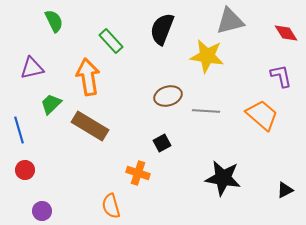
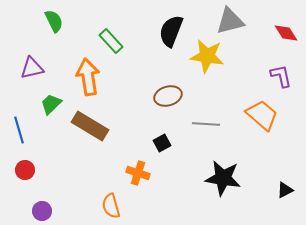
black semicircle: moved 9 px right, 2 px down
gray line: moved 13 px down
